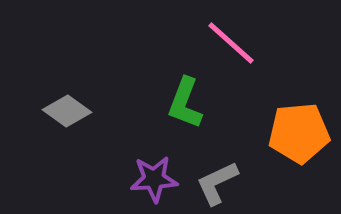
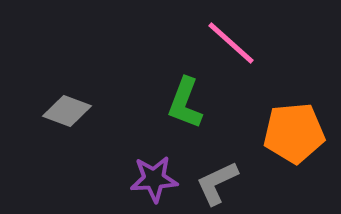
gray diamond: rotated 15 degrees counterclockwise
orange pentagon: moved 5 px left
